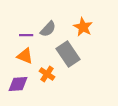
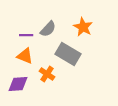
gray rectangle: rotated 25 degrees counterclockwise
